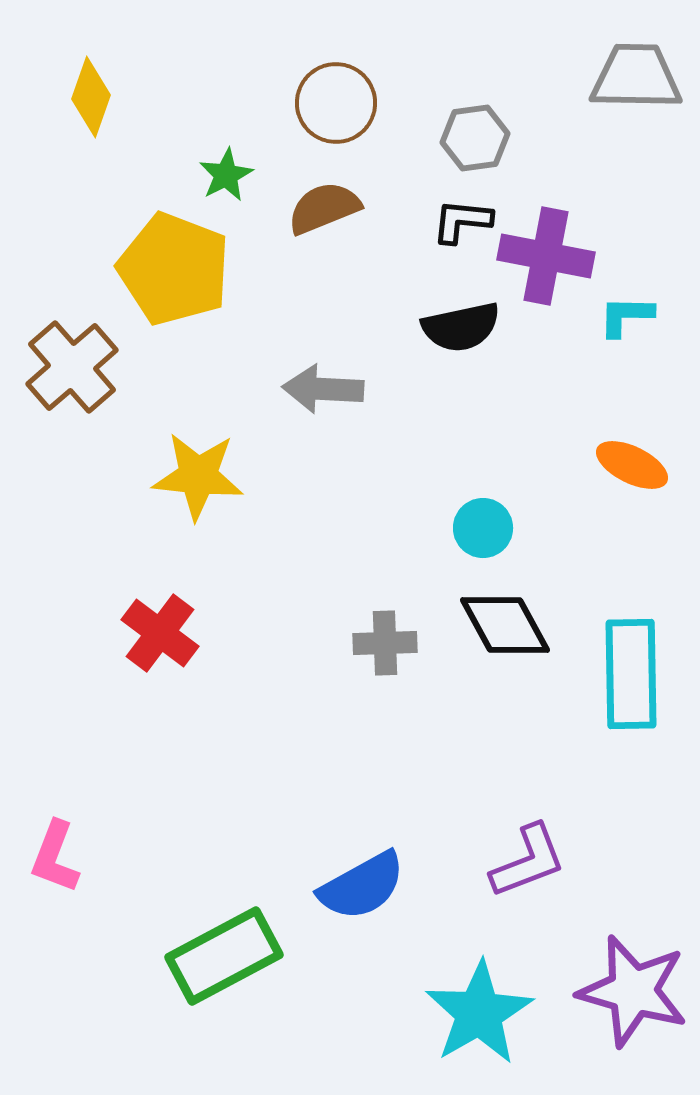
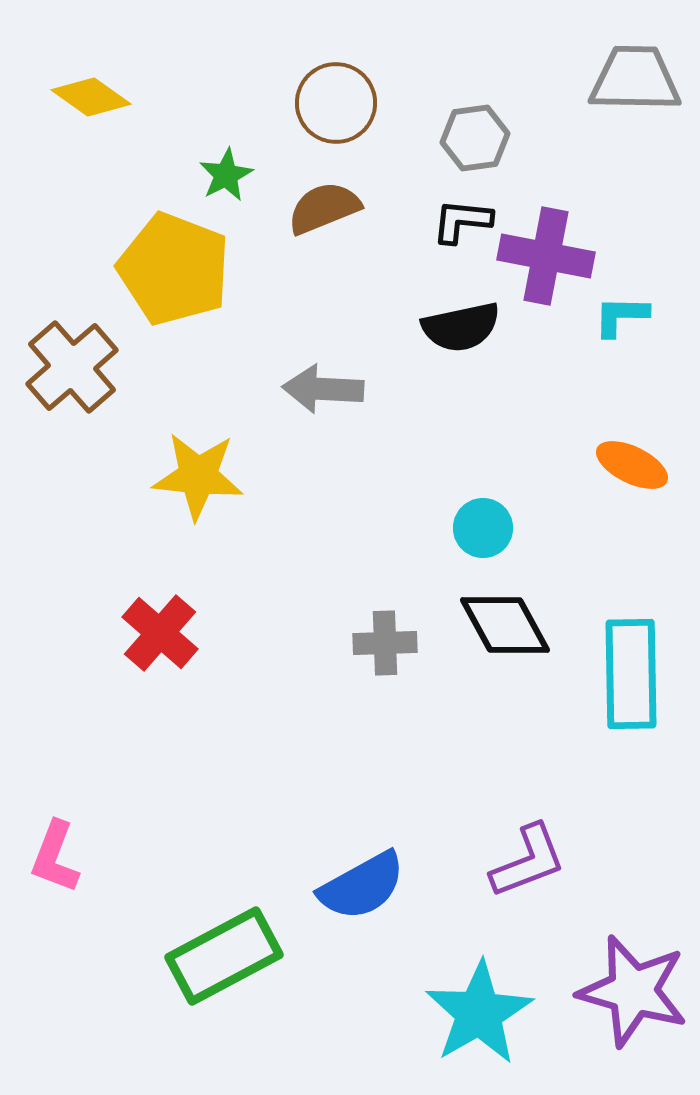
gray trapezoid: moved 1 px left, 2 px down
yellow diamond: rotated 74 degrees counterclockwise
cyan L-shape: moved 5 px left
red cross: rotated 4 degrees clockwise
